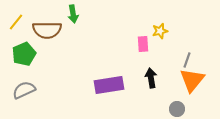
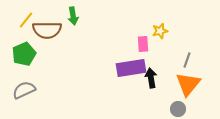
green arrow: moved 2 px down
yellow line: moved 10 px right, 2 px up
orange triangle: moved 4 px left, 4 px down
purple rectangle: moved 22 px right, 17 px up
gray circle: moved 1 px right
